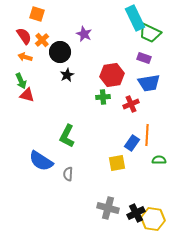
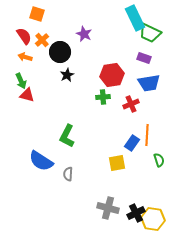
green semicircle: rotated 72 degrees clockwise
